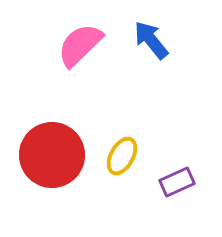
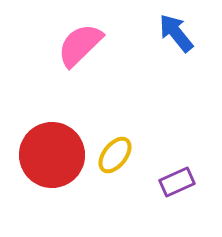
blue arrow: moved 25 px right, 7 px up
yellow ellipse: moved 7 px left, 1 px up; rotated 9 degrees clockwise
